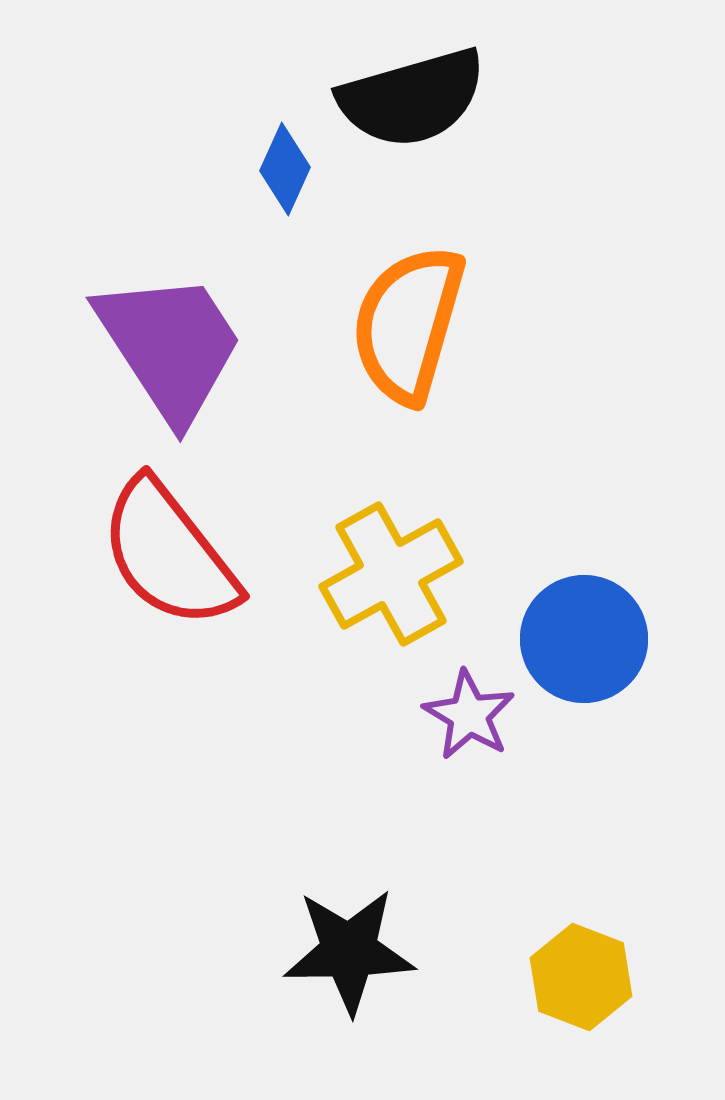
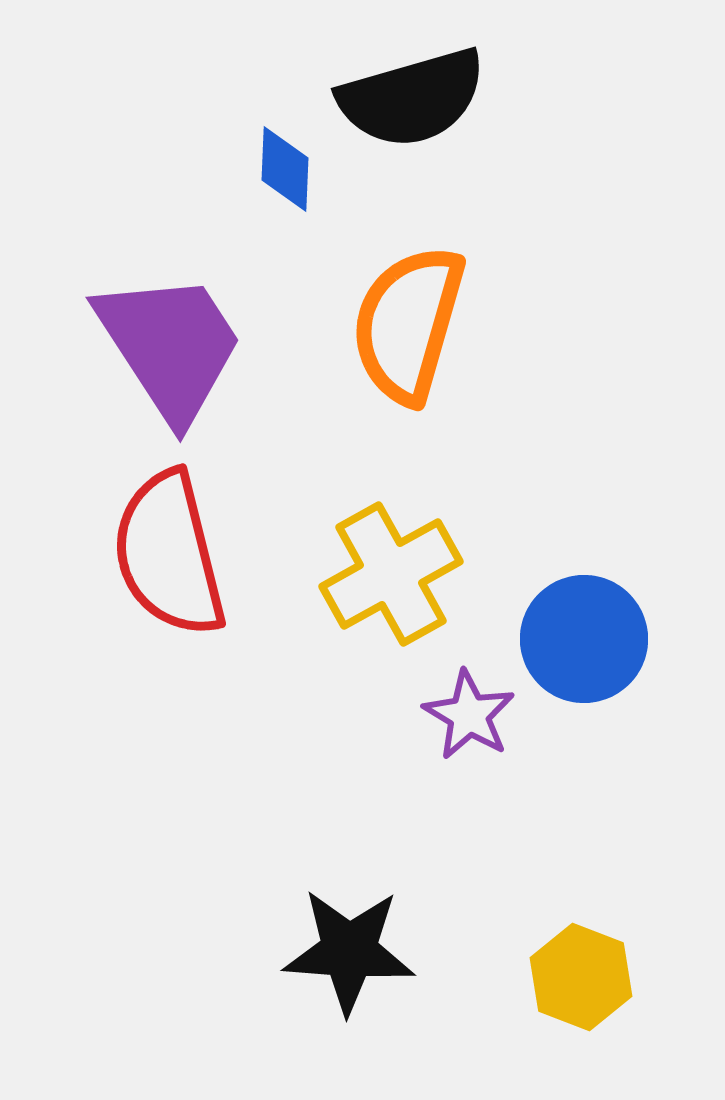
blue diamond: rotated 22 degrees counterclockwise
red semicircle: rotated 24 degrees clockwise
black star: rotated 5 degrees clockwise
